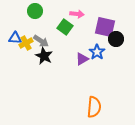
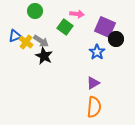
purple square: rotated 10 degrees clockwise
blue triangle: moved 2 px up; rotated 24 degrees counterclockwise
yellow cross: moved 1 px up; rotated 24 degrees counterclockwise
purple triangle: moved 11 px right, 24 px down
